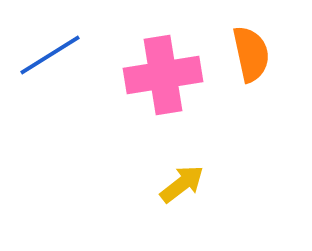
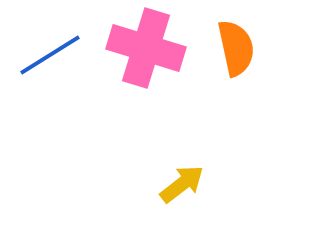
orange semicircle: moved 15 px left, 6 px up
pink cross: moved 17 px left, 27 px up; rotated 26 degrees clockwise
